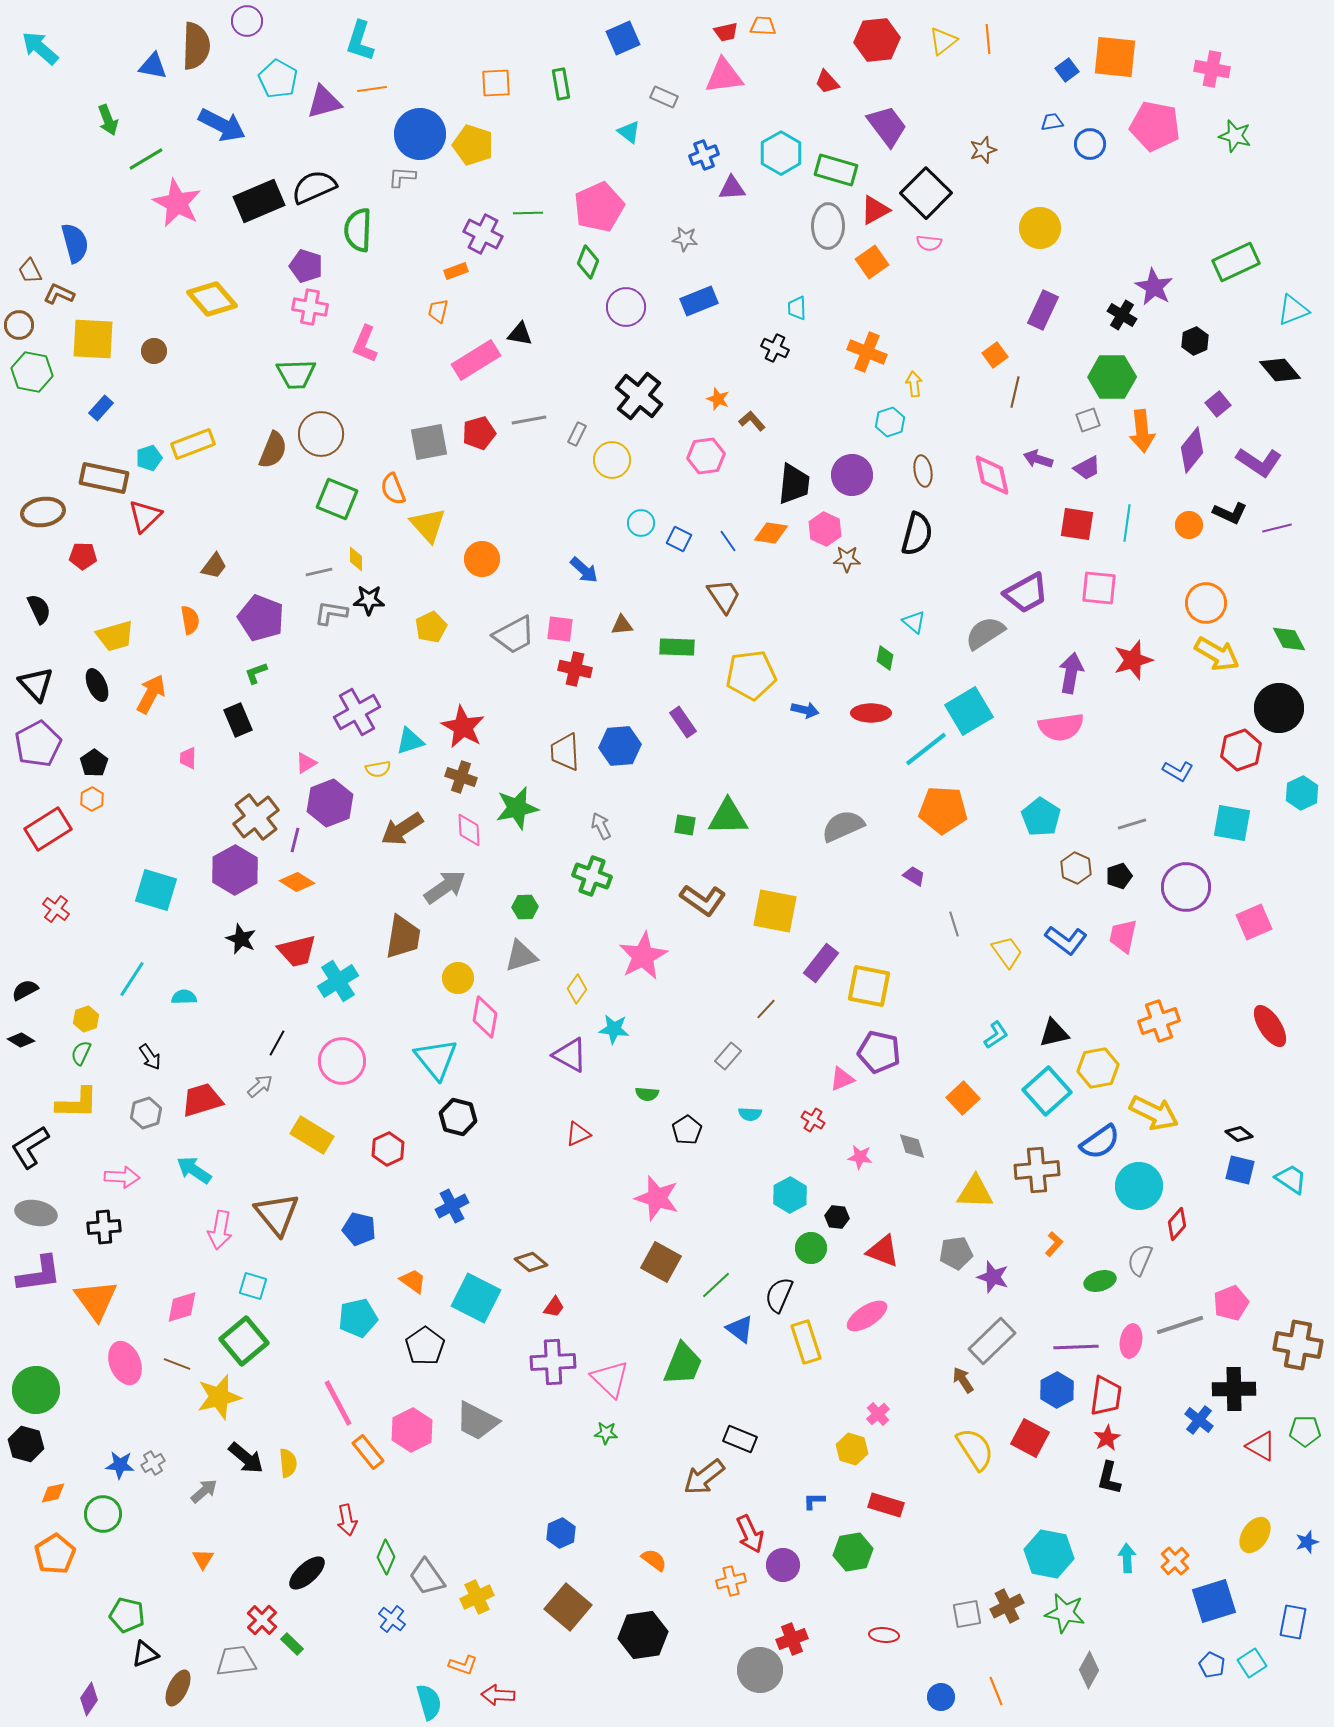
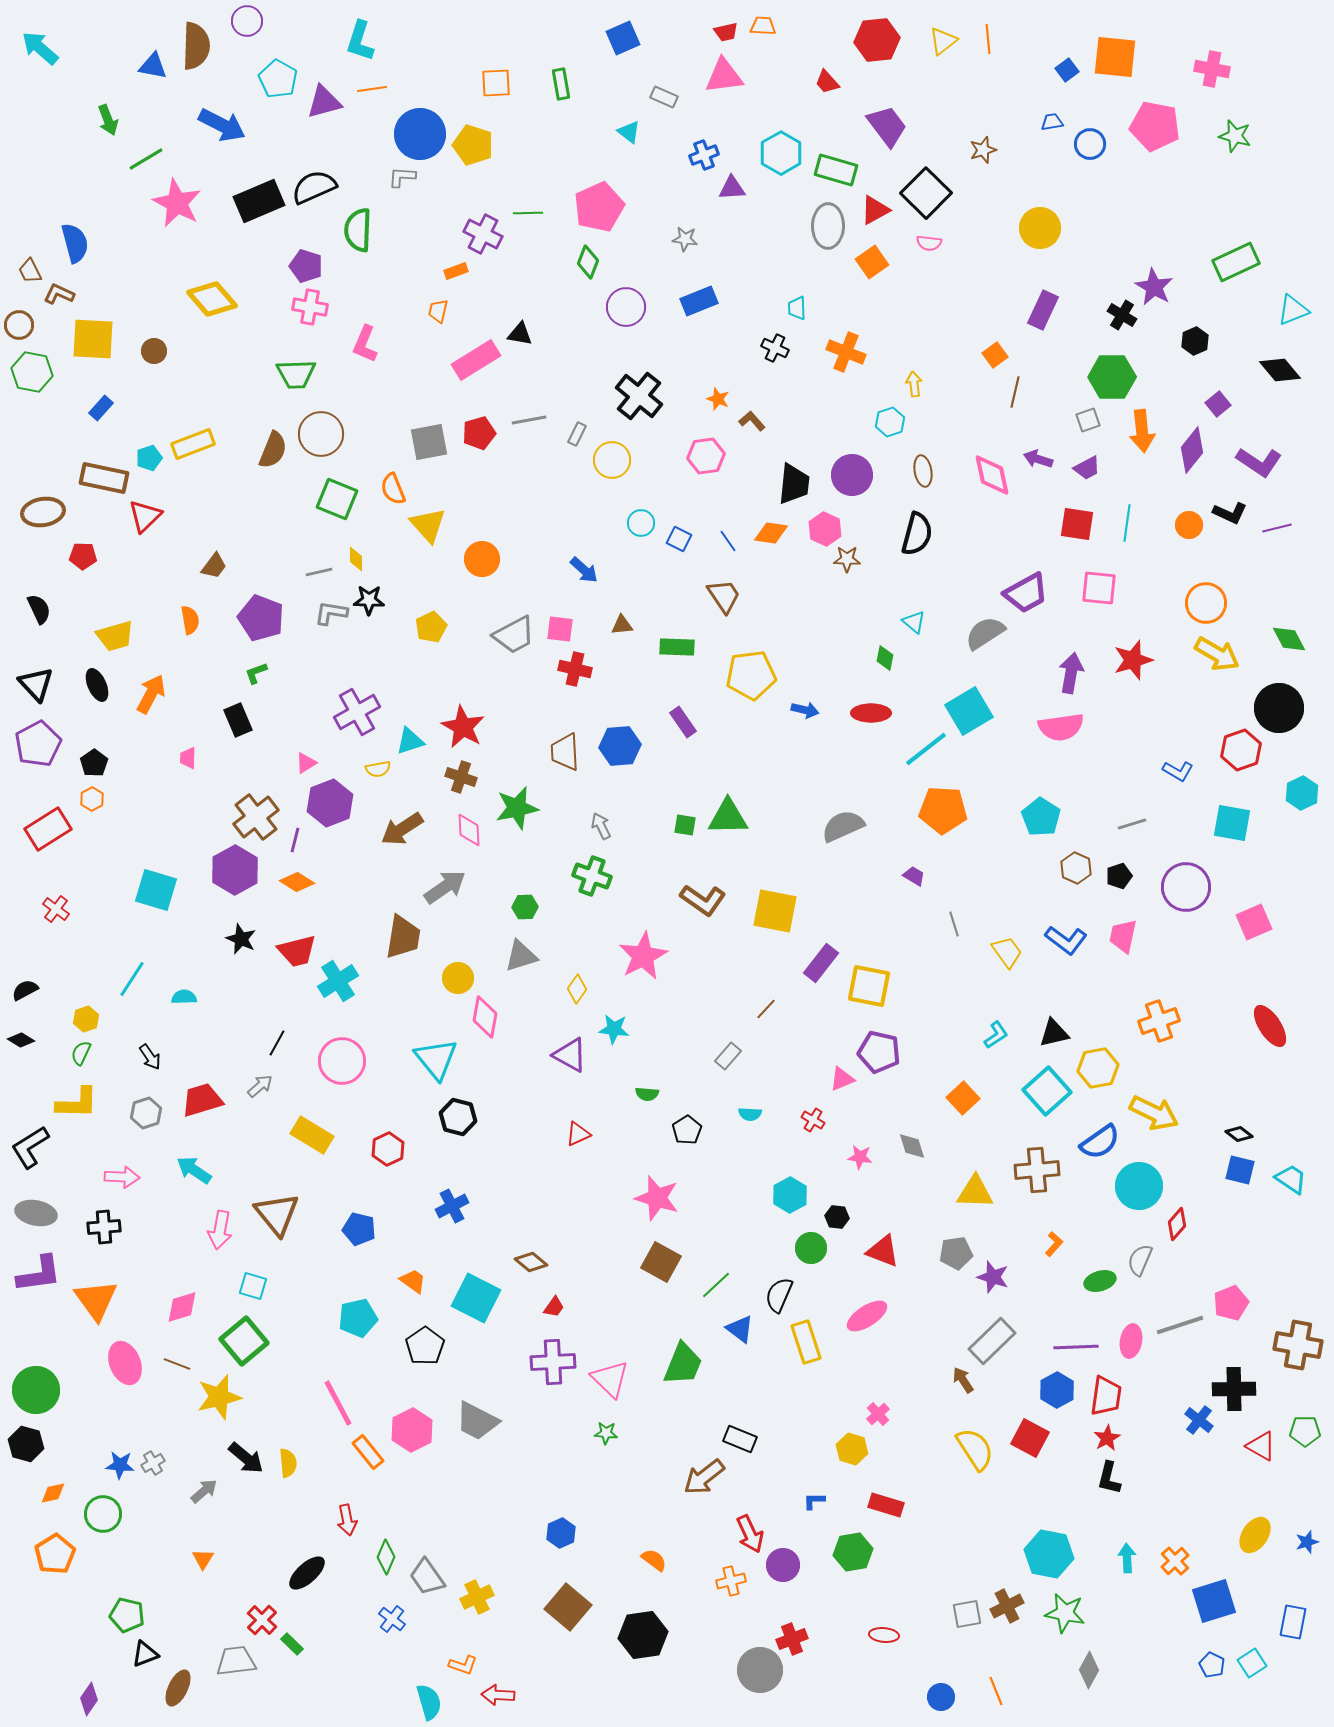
orange cross at (867, 352): moved 21 px left
